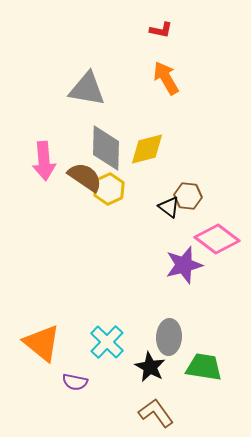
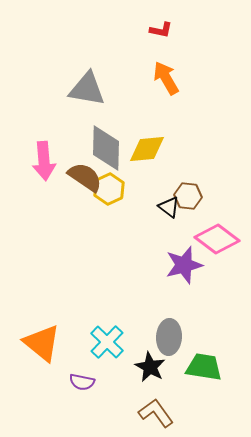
yellow diamond: rotated 9 degrees clockwise
purple semicircle: moved 7 px right
